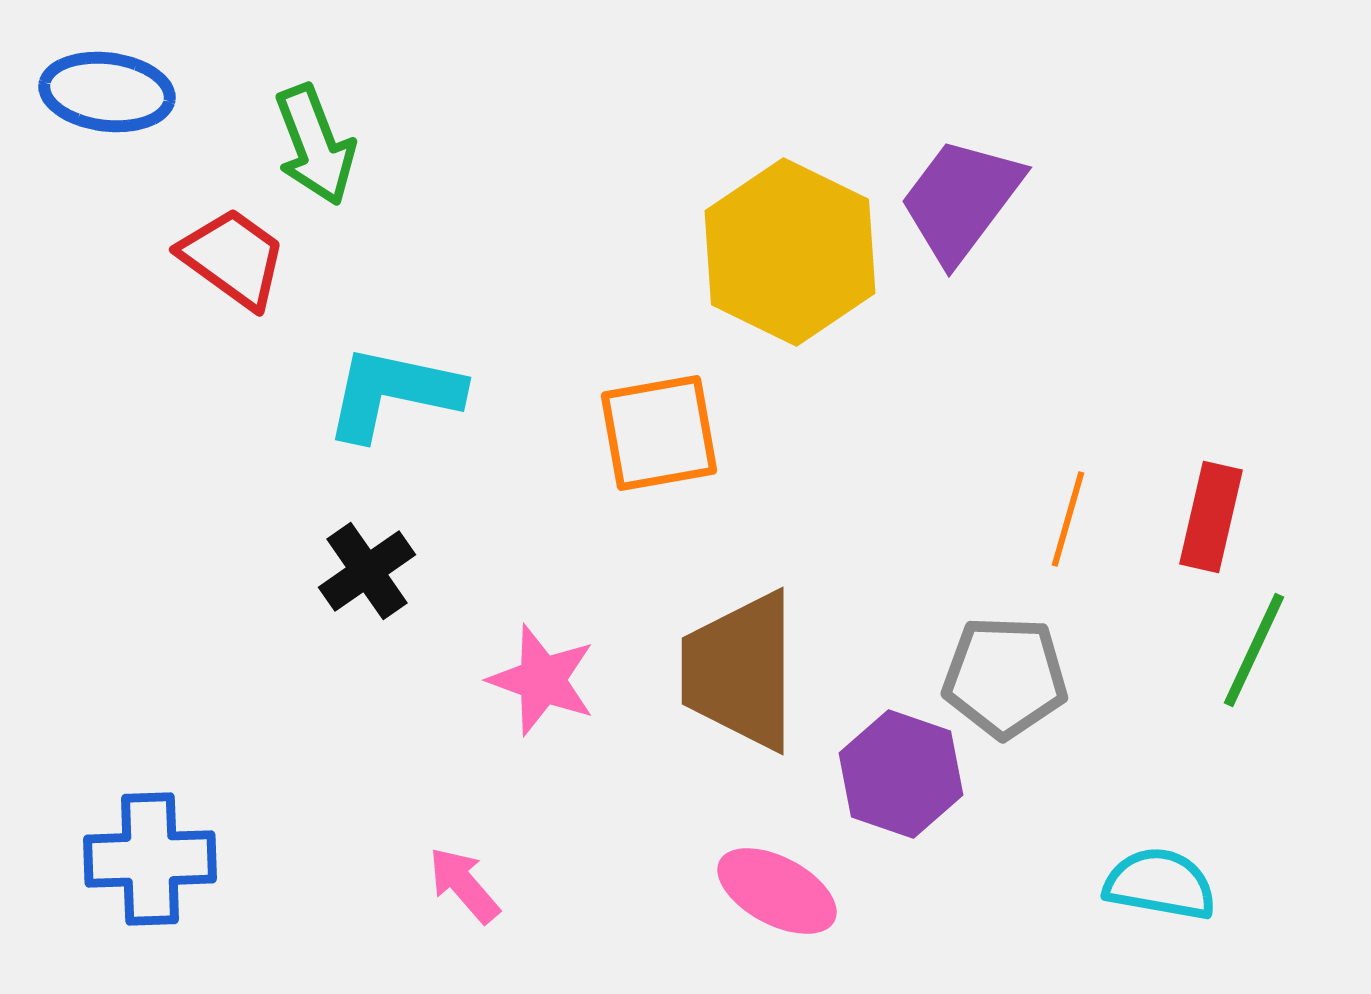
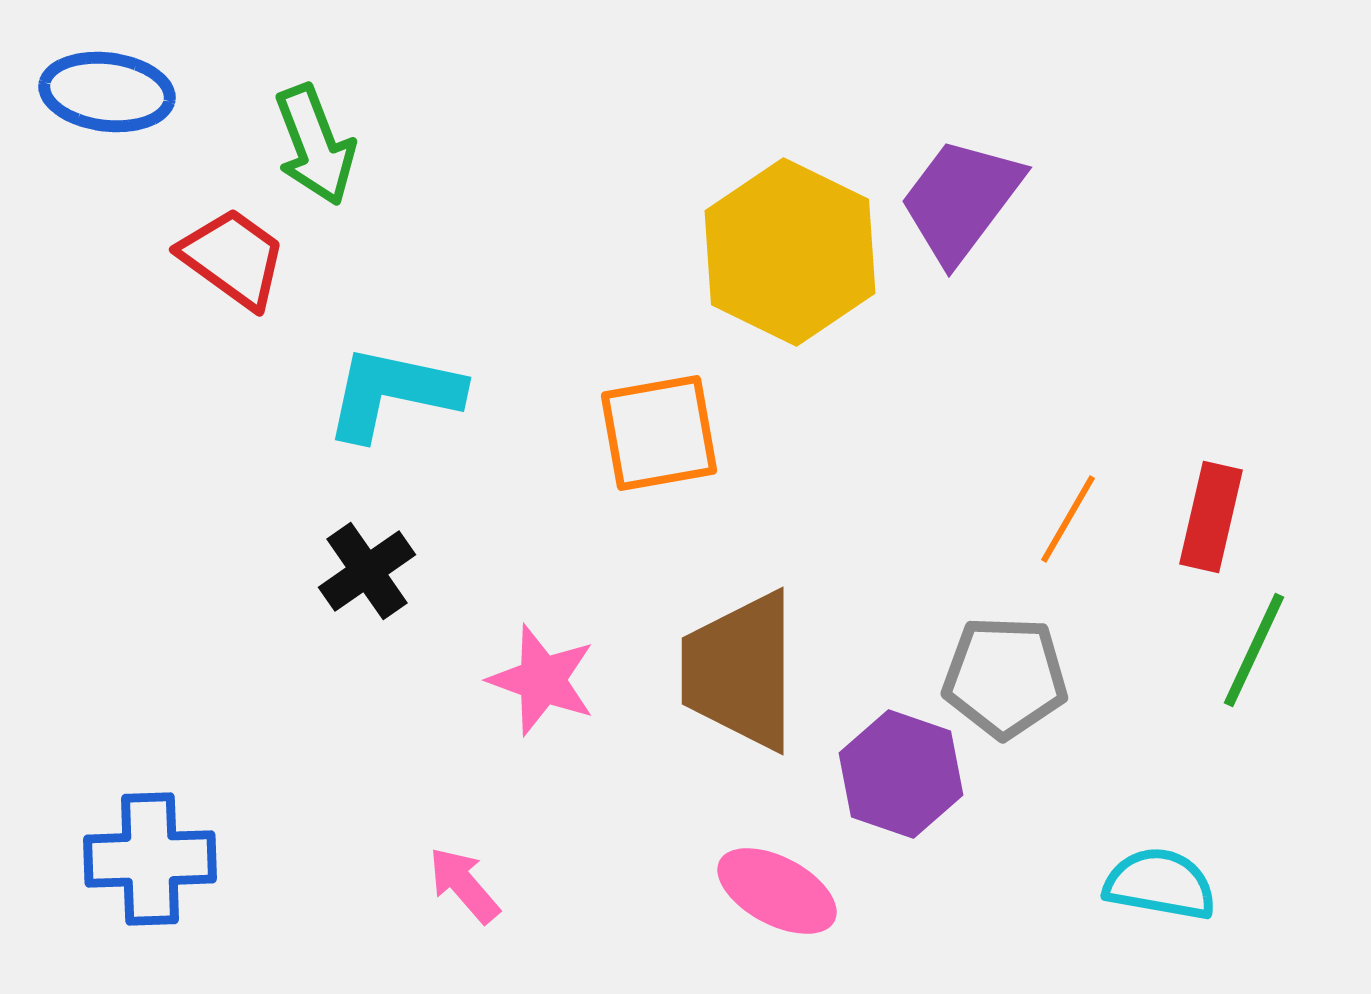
orange line: rotated 14 degrees clockwise
